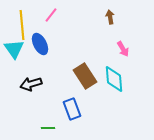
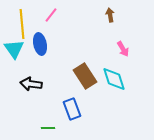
brown arrow: moved 2 px up
yellow line: moved 1 px up
blue ellipse: rotated 15 degrees clockwise
cyan diamond: rotated 12 degrees counterclockwise
black arrow: rotated 25 degrees clockwise
